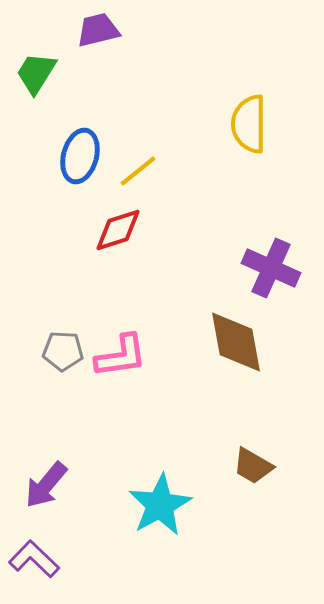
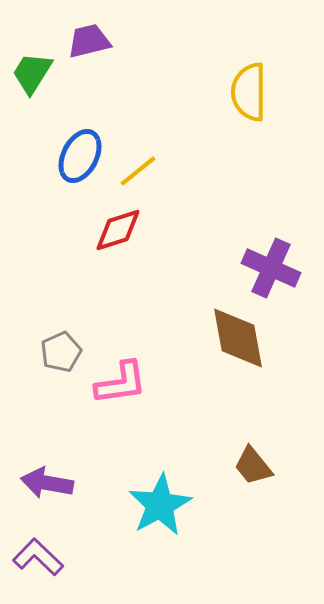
purple trapezoid: moved 9 px left, 11 px down
green trapezoid: moved 4 px left
yellow semicircle: moved 32 px up
blue ellipse: rotated 12 degrees clockwise
brown diamond: moved 2 px right, 4 px up
gray pentagon: moved 2 px left, 1 px down; rotated 27 degrees counterclockwise
pink L-shape: moved 27 px down
brown trapezoid: rotated 21 degrees clockwise
purple arrow: moved 1 px right, 2 px up; rotated 60 degrees clockwise
purple L-shape: moved 4 px right, 2 px up
